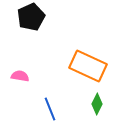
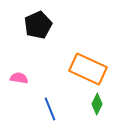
black pentagon: moved 7 px right, 8 px down
orange rectangle: moved 3 px down
pink semicircle: moved 1 px left, 2 px down
